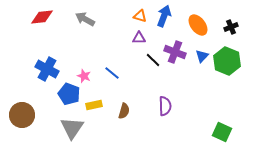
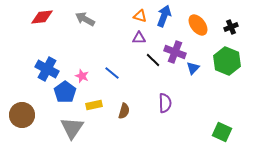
blue triangle: moved 9 px left, 12 px down
pink star: moved 2 px left
blue pentagon: moved 4 px left, 2 px up; rotated 15 degrees clockwise
purple semicircle: moved 3 px up
